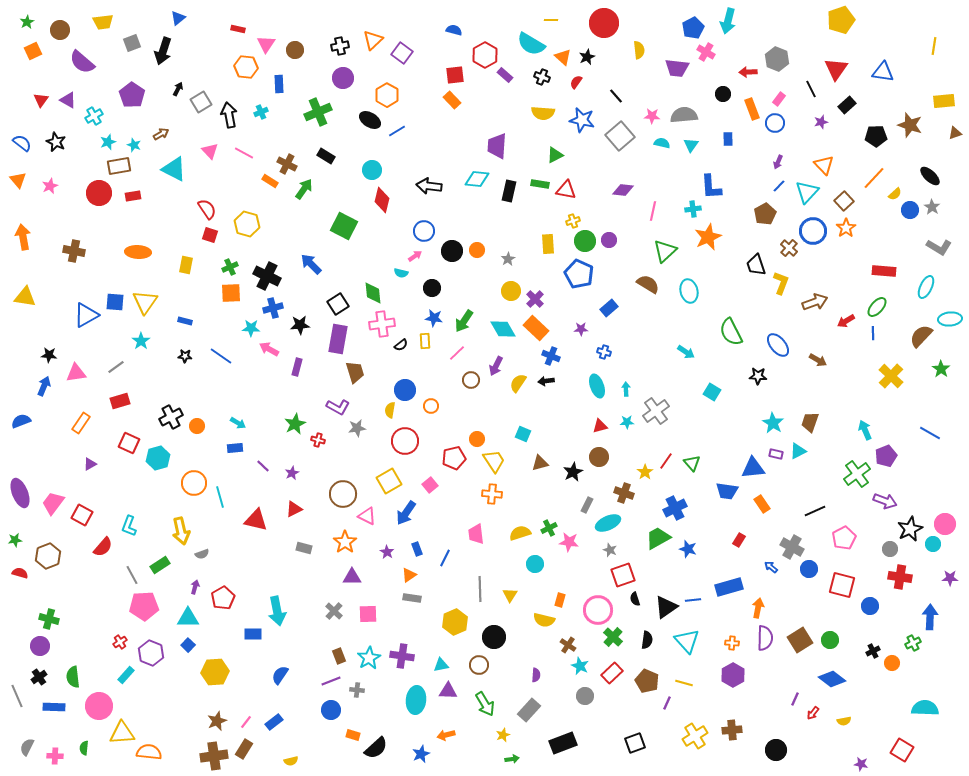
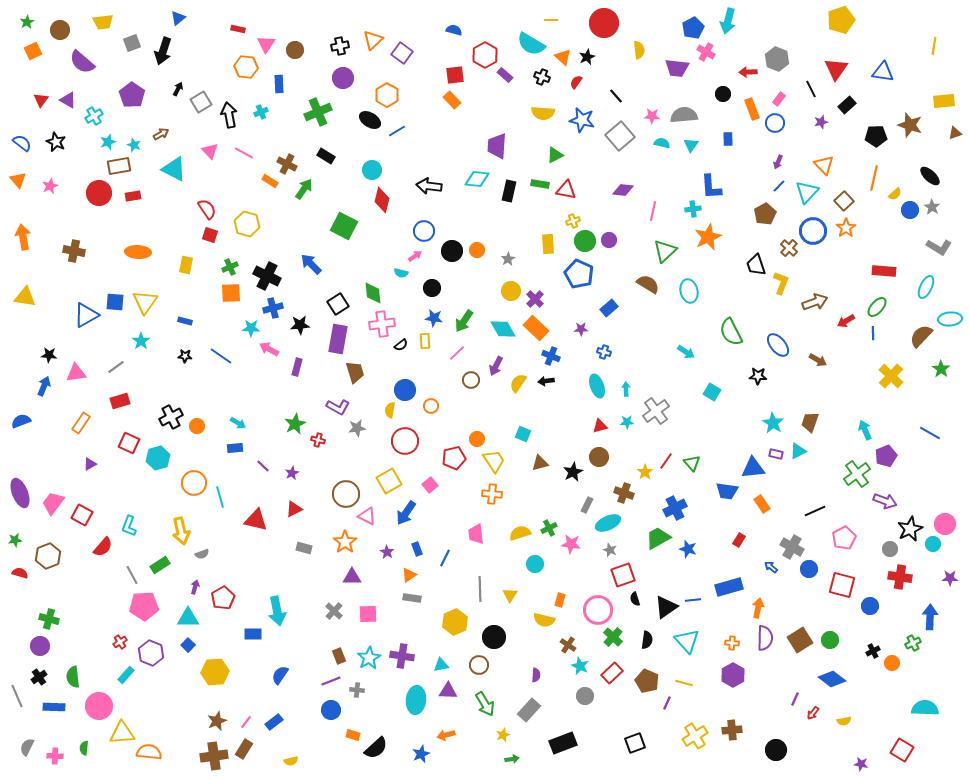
orange line at (874, 178): rotated 30 degrees counterclockwise
brown circle at (343, 494): moved 3 px right
pink star at (569, 542): moved 2 px right, 2 px down
